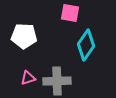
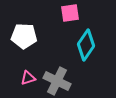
pink square: rotated 18 degrees counterclockwise
gray cross: rotated 28 degrees clockwise
